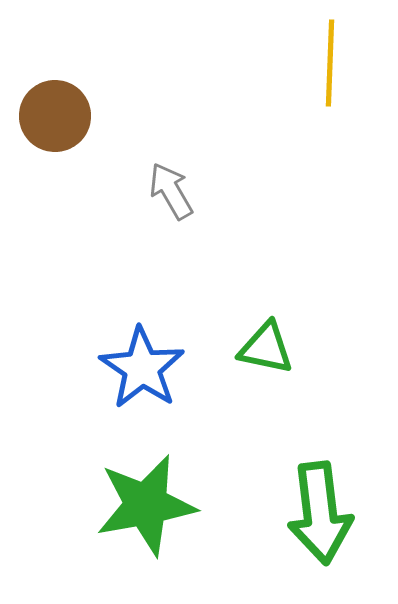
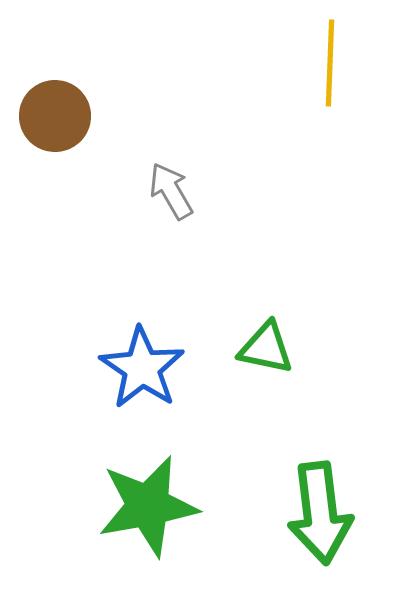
green star: moved 2 px right, 1 px down
